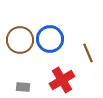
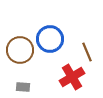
brown circle: moved 10 px down
brown line: moved 1 px left, 1 px up
red cross: moved 10 px right, 3 px up
